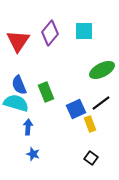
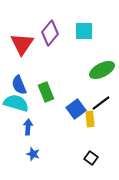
red triangle: moved 4 px right, 3 px down
blue square: rotated 12 degrees counterclockwise
yellow rectangle: moved 5 px up; rotated 14 degrees clockwise
